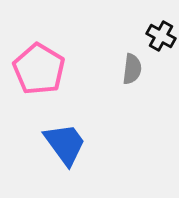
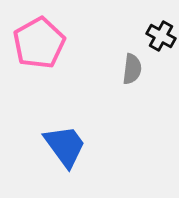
pink pentagon: moved 26 px up; rotated 12 degrees clockwise
blue trapezoid: moved 2 px down
